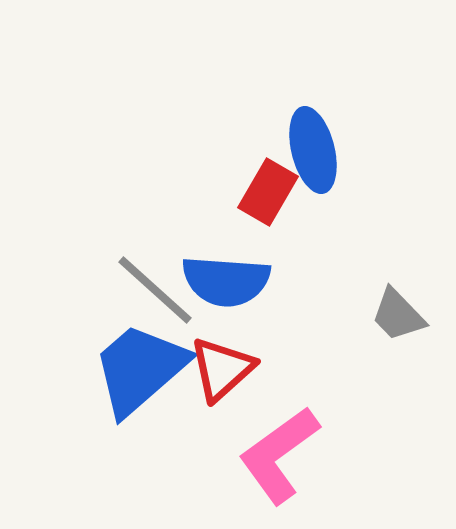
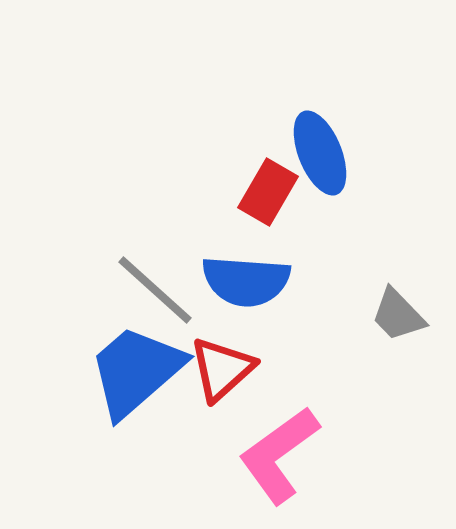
blue ellipse: moved 7 px right, 3 px down; rotated 8 degrees counterclockwise
blue semicircle: moved 20 px right
blue trapezoid: moved 4 px left, 2 px down
